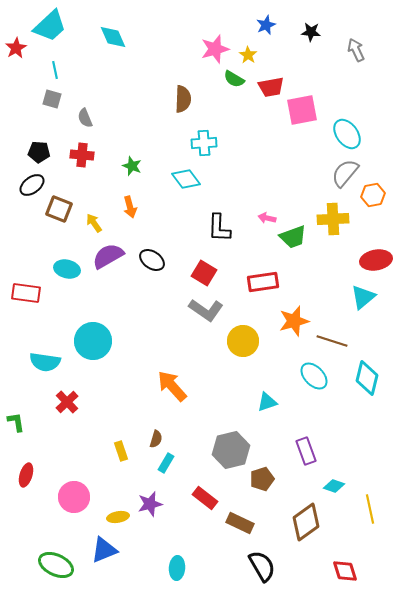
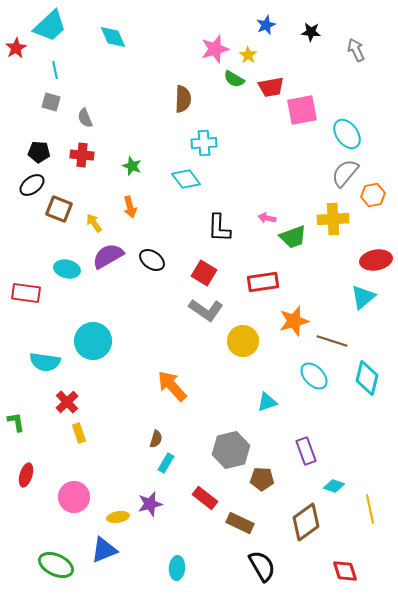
gray square at (52, 99): moved 1 px left, 3 px down
yellow rectangle at (121, 451): moved 42 px left, 18 px up
brown pentagon at (262, 479): rotated 20 degrees clockwise
